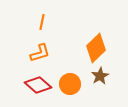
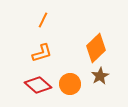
orange line: moved 1 px right, 2 px up; rotated 14 degrees clockwise
orange L-shape: moved 2 px right
